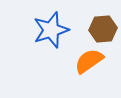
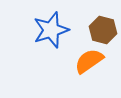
brown hexagon: moved 1 px down; rotated 20 degrees clockwise
